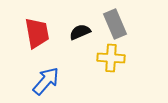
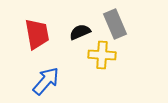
red trapezoid: moved 1 px down
yellow cross: moved 9 px left, 3 px up
